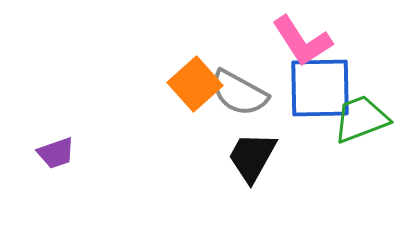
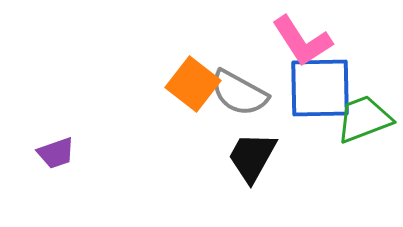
orange square: moved 2 px left; rotated 10 degrees counterclockwise
green trapezoid: moved 3 px right
